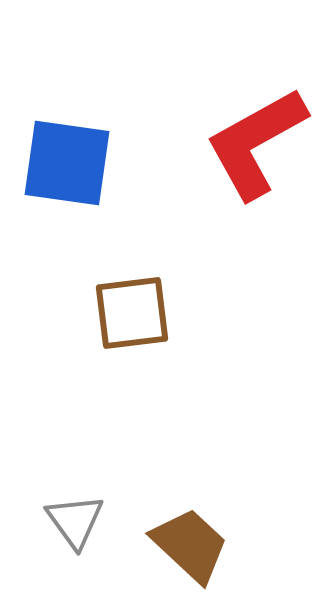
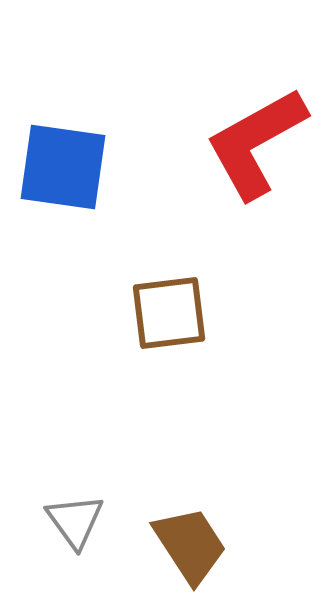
blue square: moved 4 px left, 4 px down
brown square: moved 37 px right
brown trapezoid: rotated 14 degrees clockwise
